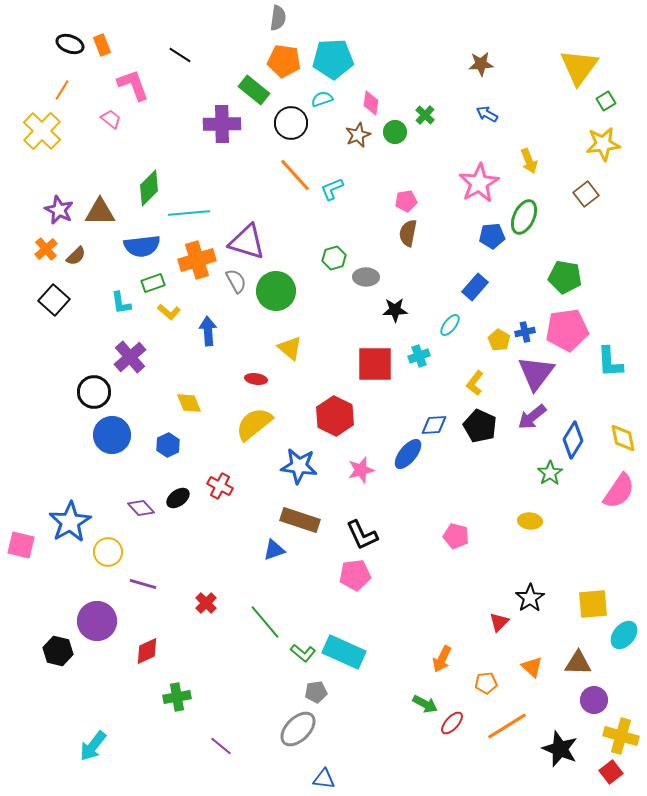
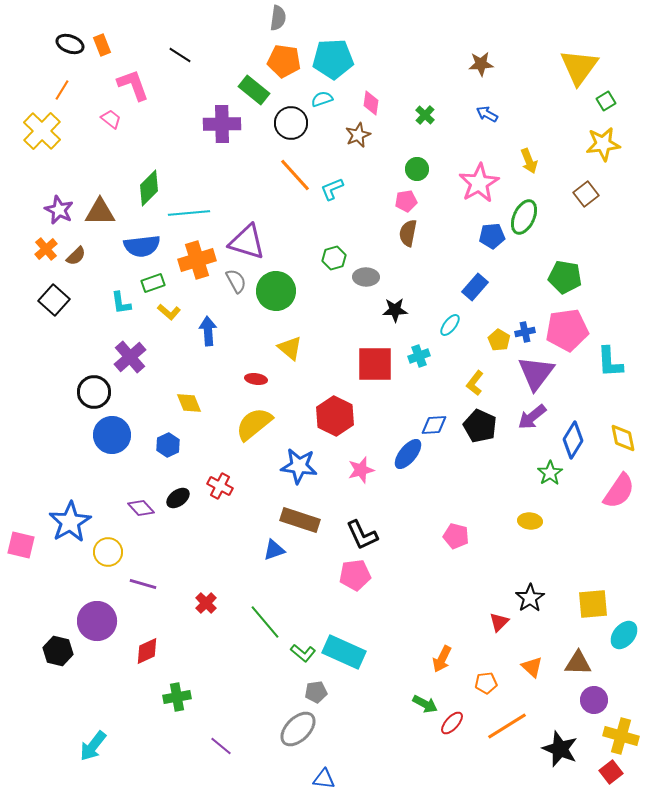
green circle at (395, 132): moved 22 px right, 37 px down
